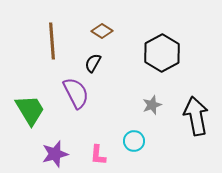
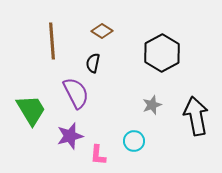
black semicircle: rotated 18 degrees counterclockwise
green trapezoid: moved 1 px right
purple star: moved 15 px right, 18 px up
